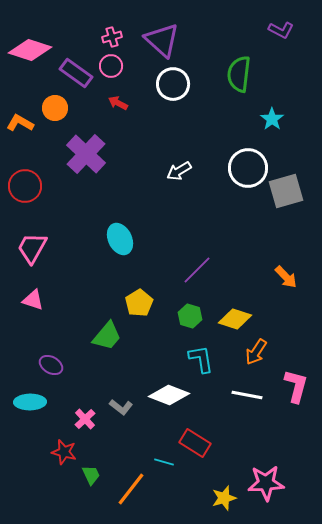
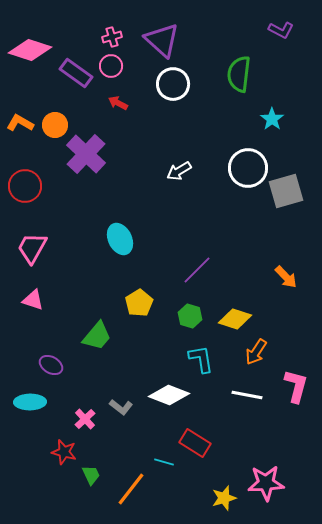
orange circle at (55, 108): moved 17 px down
green trapezoid at (107, 336): moved 10 px left
